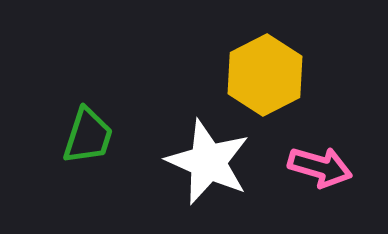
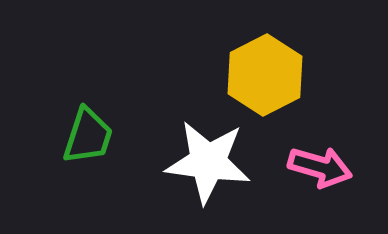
white star: rotated 16 degrees counterclockwise
